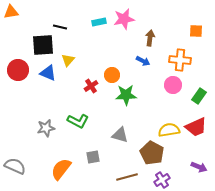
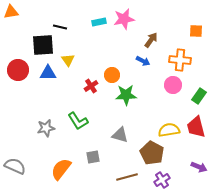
brown arrow: moved 1 px right, 2 px down; rotated 28 degrees clockwise
yellow triangle: rotated 16 degrees counterclockwise
blue triangle: rotated 24 degrees counterclockwise
green L-shape: rotated 30 degrees clockwise
red trapezoid: rotated 100 degrees clockwise
